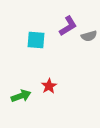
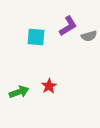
cyan square: moved 3 px up
green arrow: moved 2 px left, 4 px up
